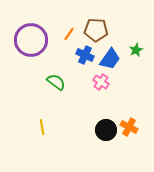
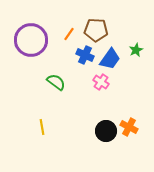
black circle: moved 1 px down
